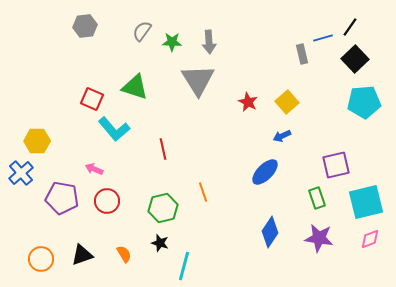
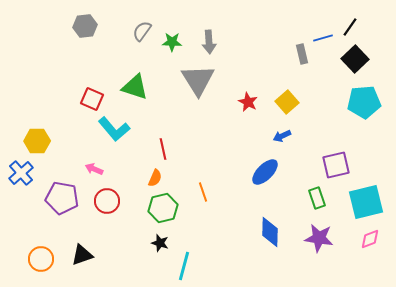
blue diamond: rotated 32 degrees counterclockwise
orange semicircle: moved 31 px right, 76 px up; rotated 54 degrees clockwise
